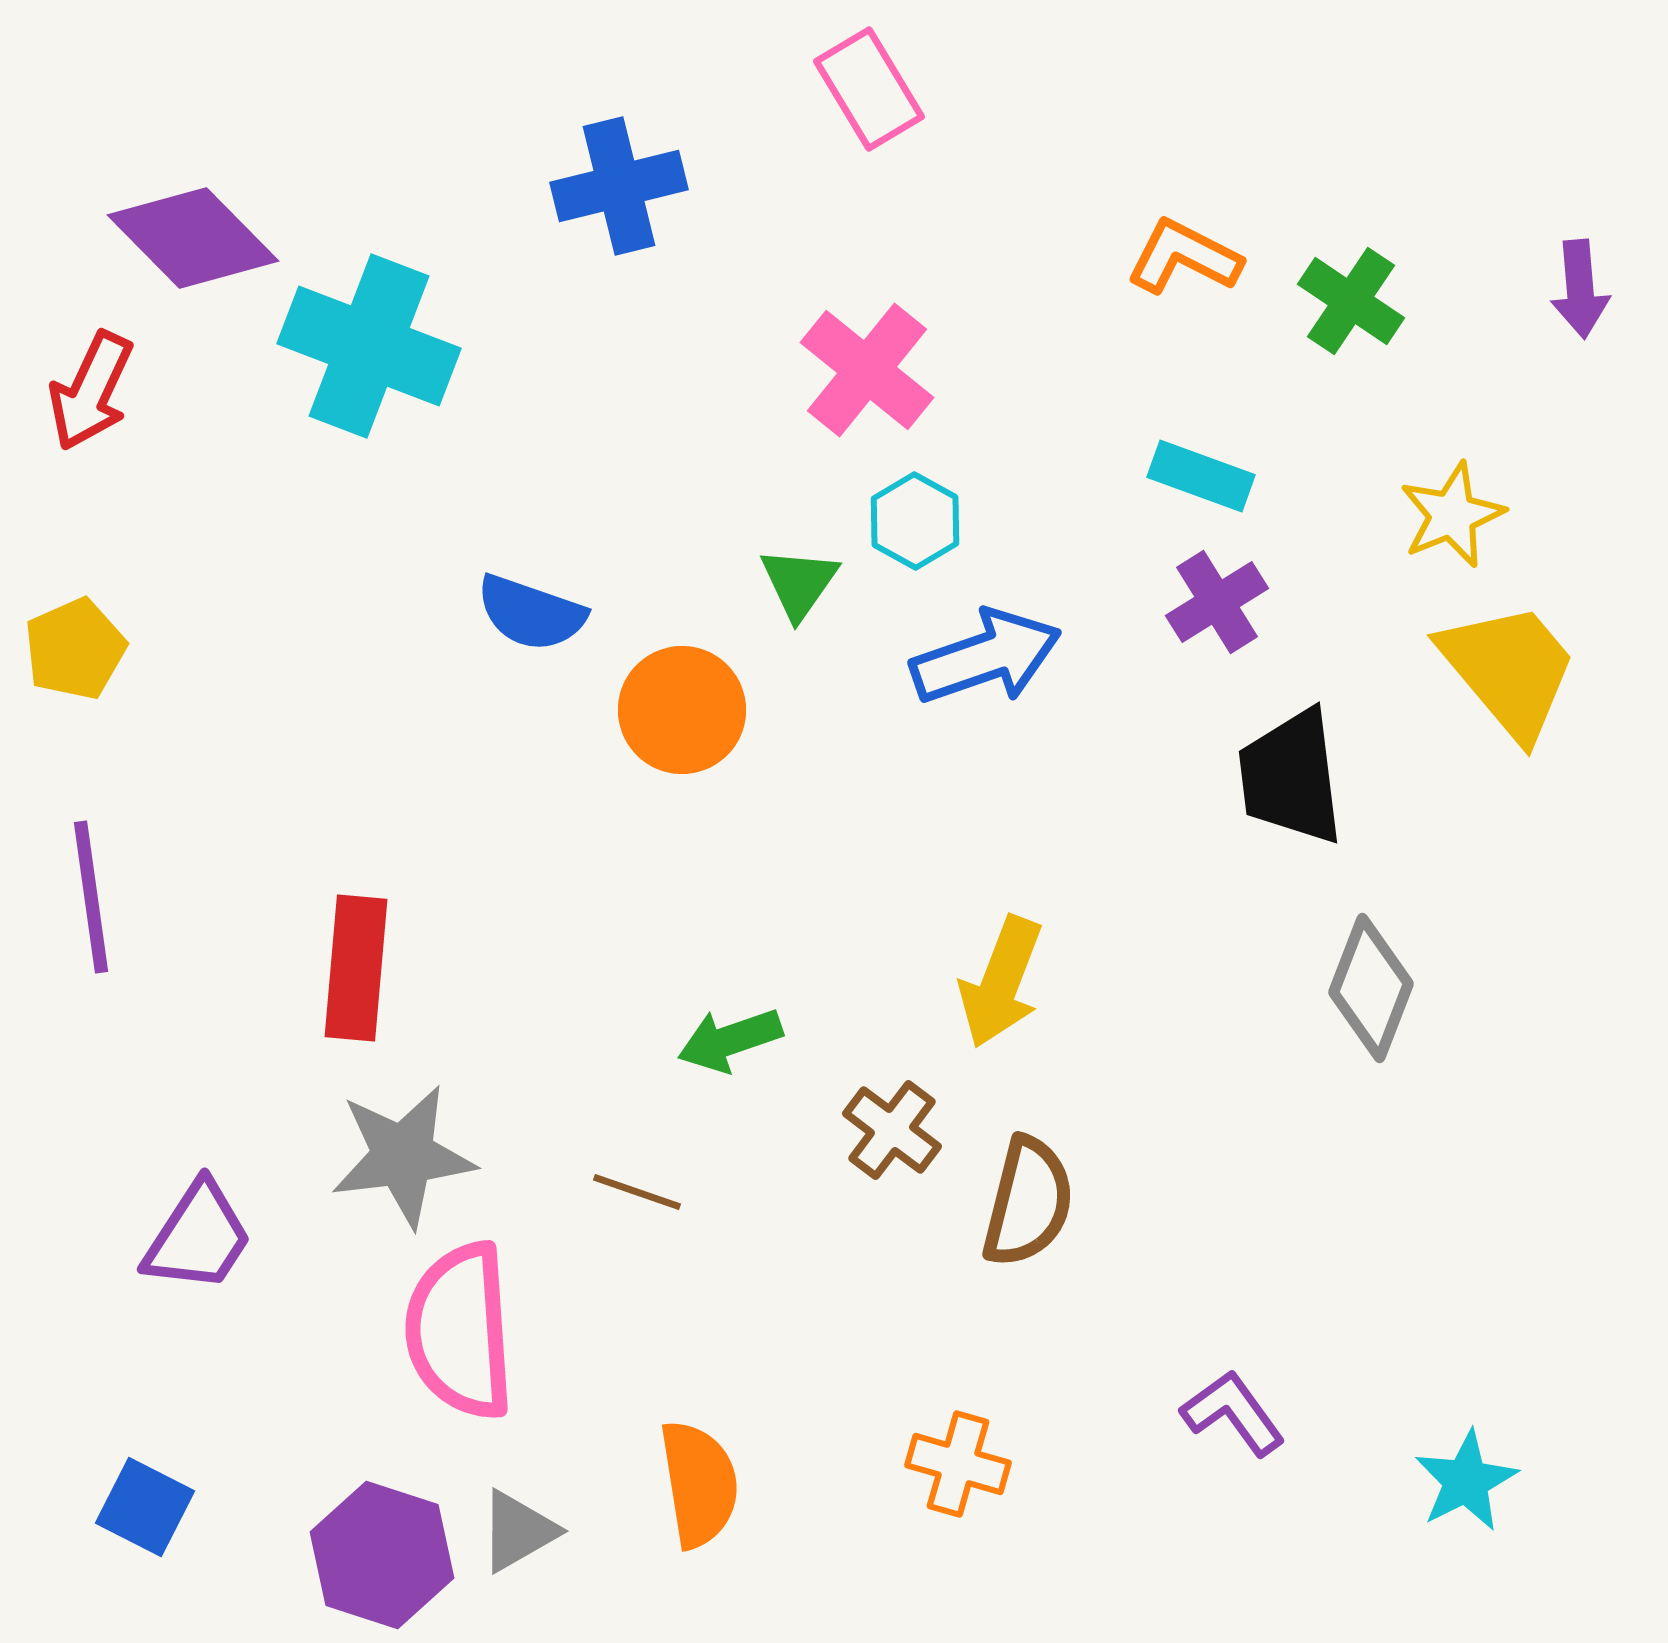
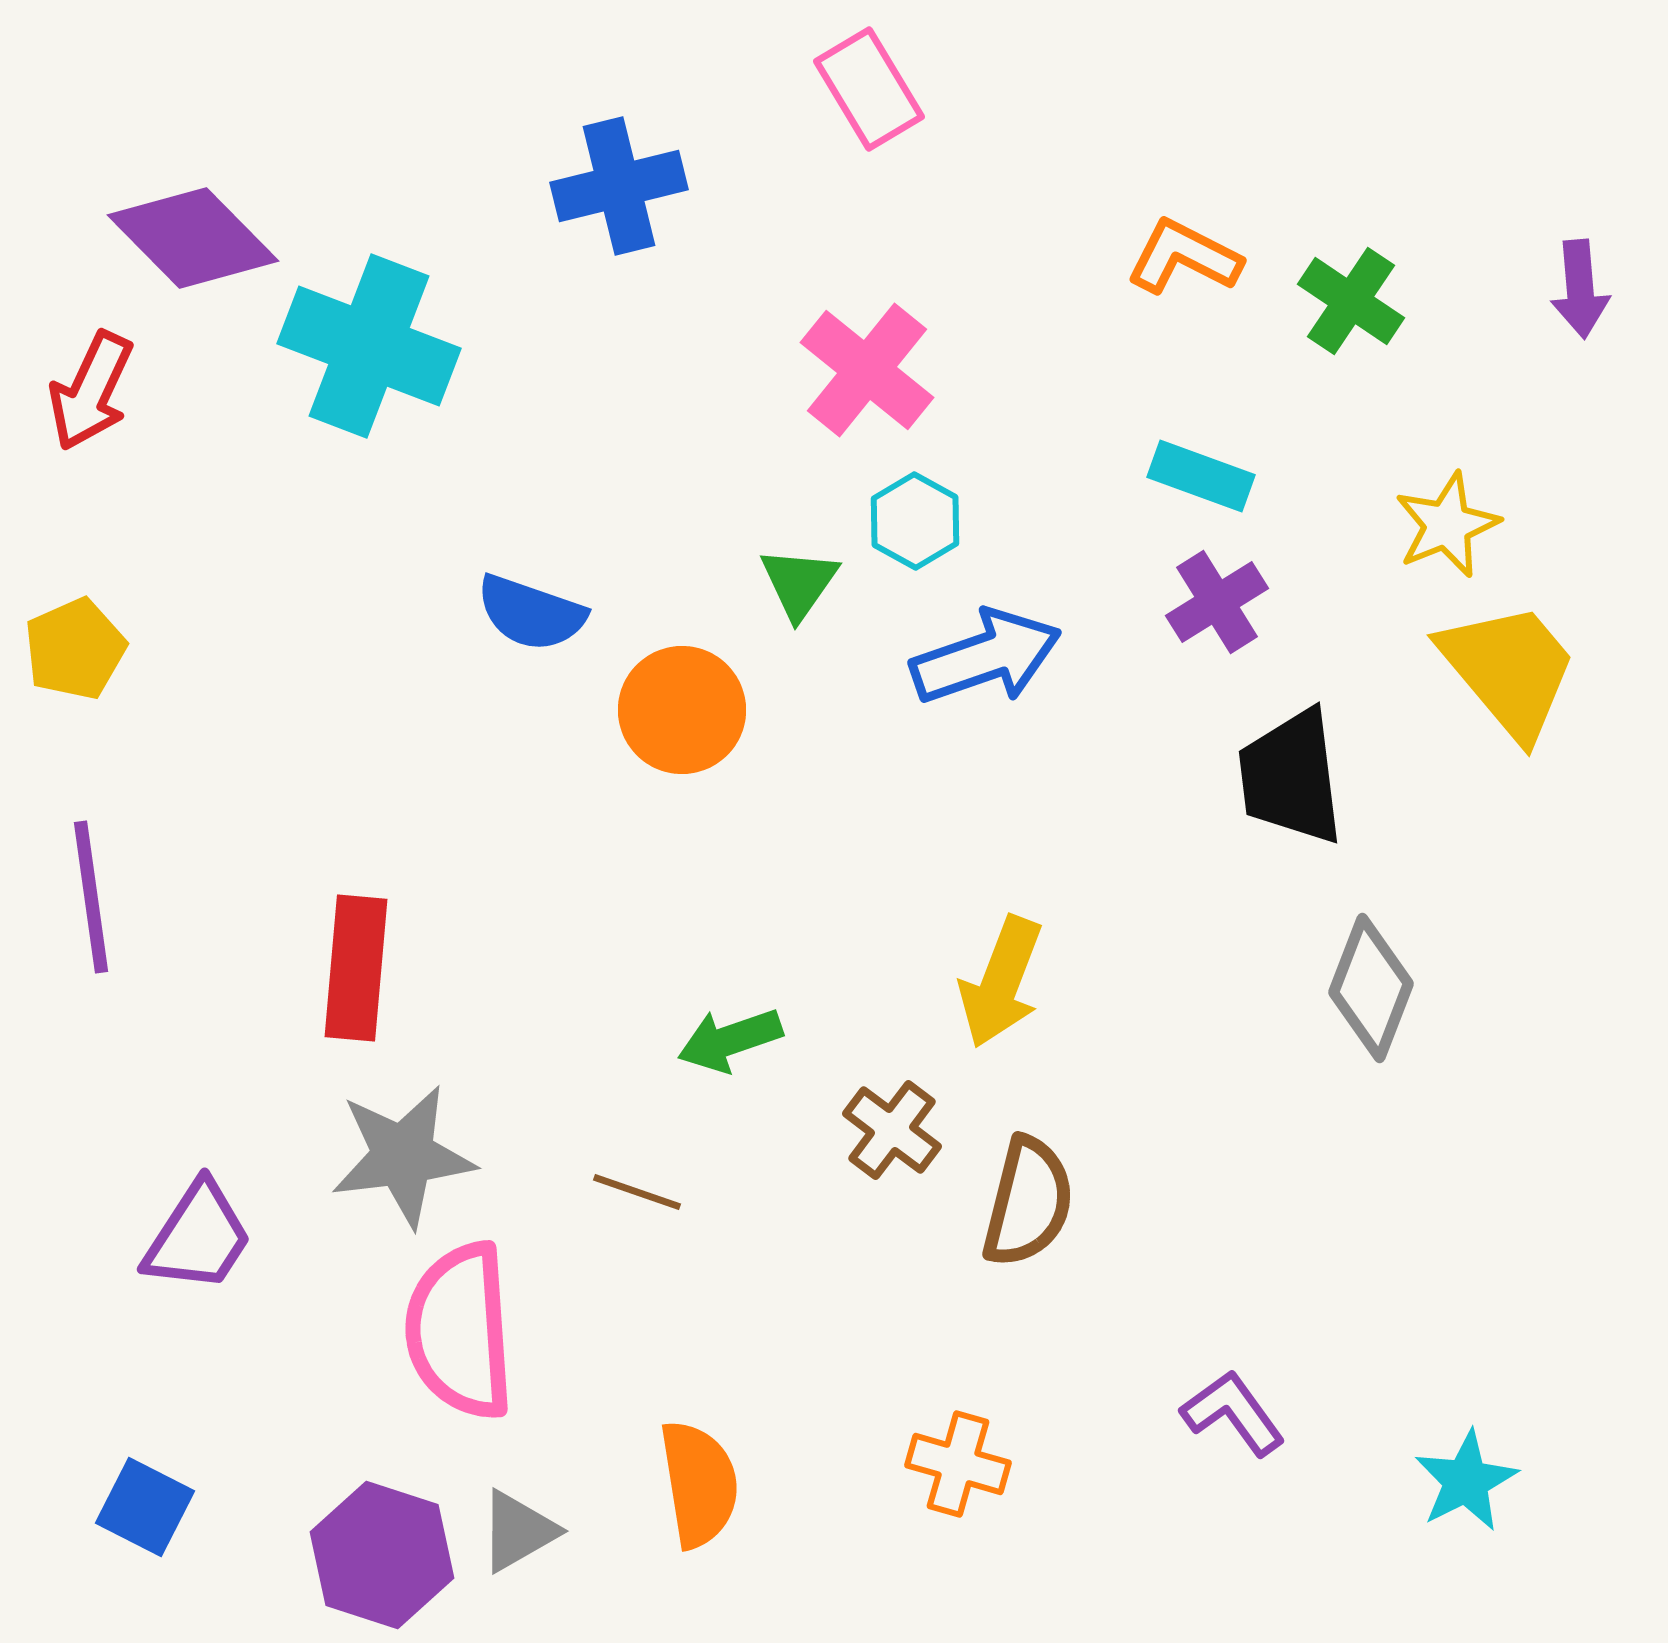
yellow star: moved 5 px left, 10 px down
